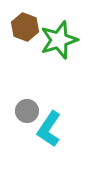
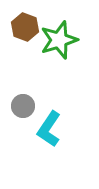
gray circle: moved 4 px left, 5 px up
